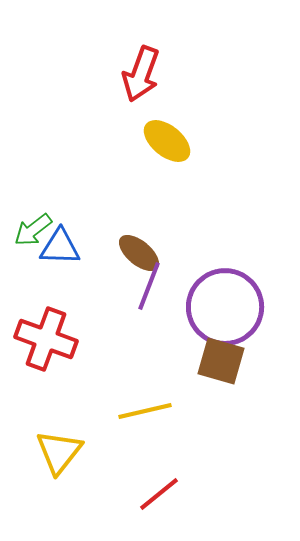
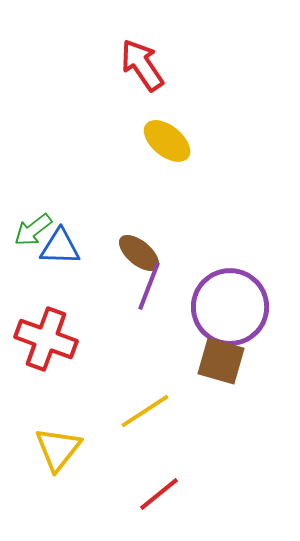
red arrow: moved 1 px right, 9 px up; rotated 126 degrees clockwise
purple circle: moved 5 px right
yellow line: rotated 20 degrees counterclockwise
yellow triangle: moved 1 px left, 3 px up
